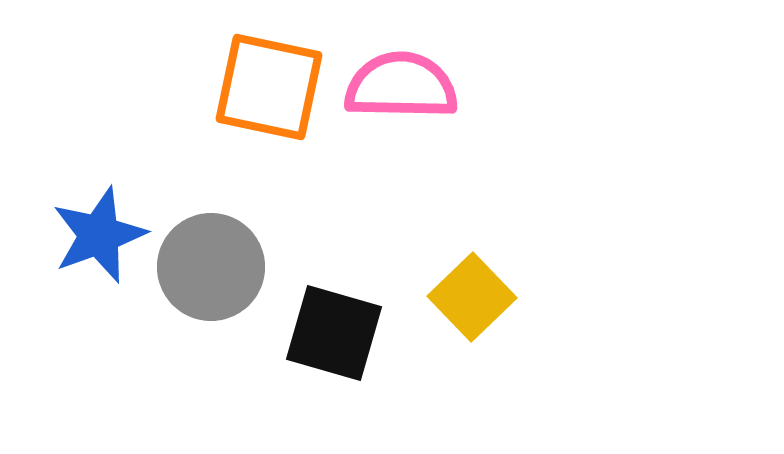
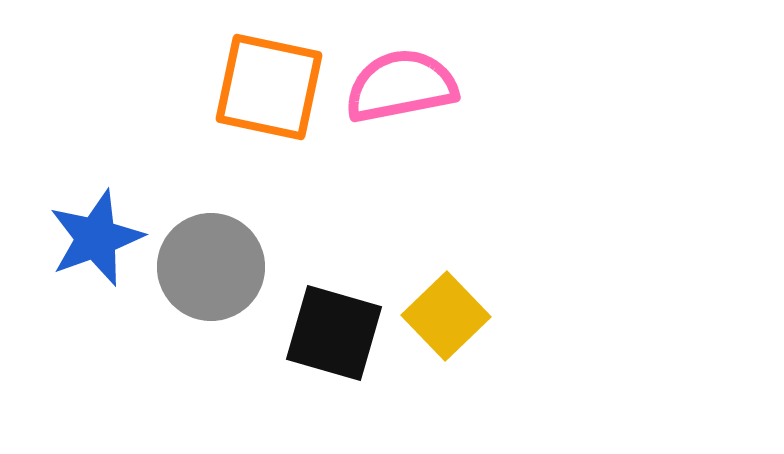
pink semicircle: rotated 12 degrees counterclockwise
blue star: moved 3 px left, 3 px down
yellow square: moved 26 px left, 19 px down
